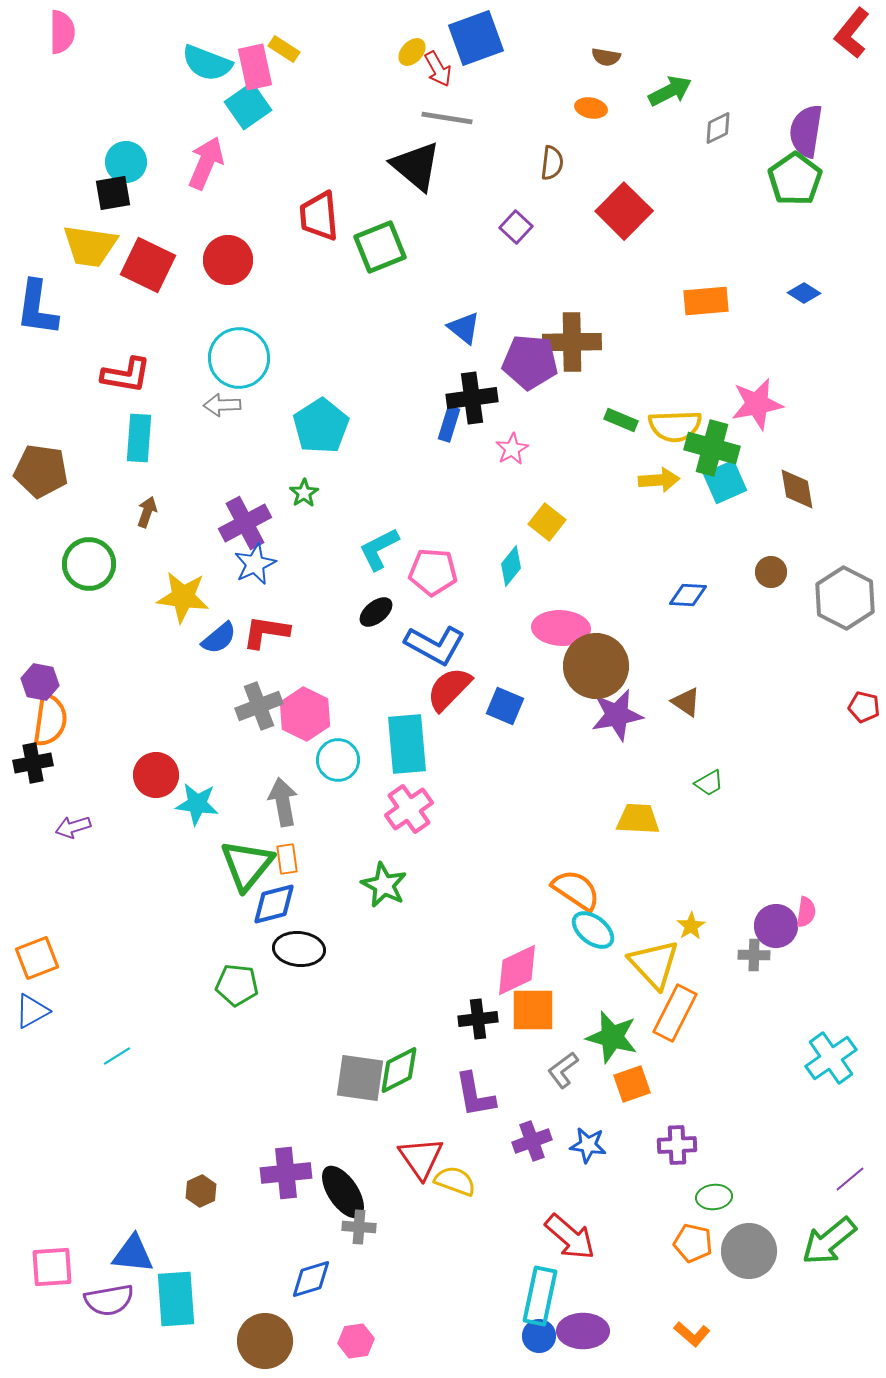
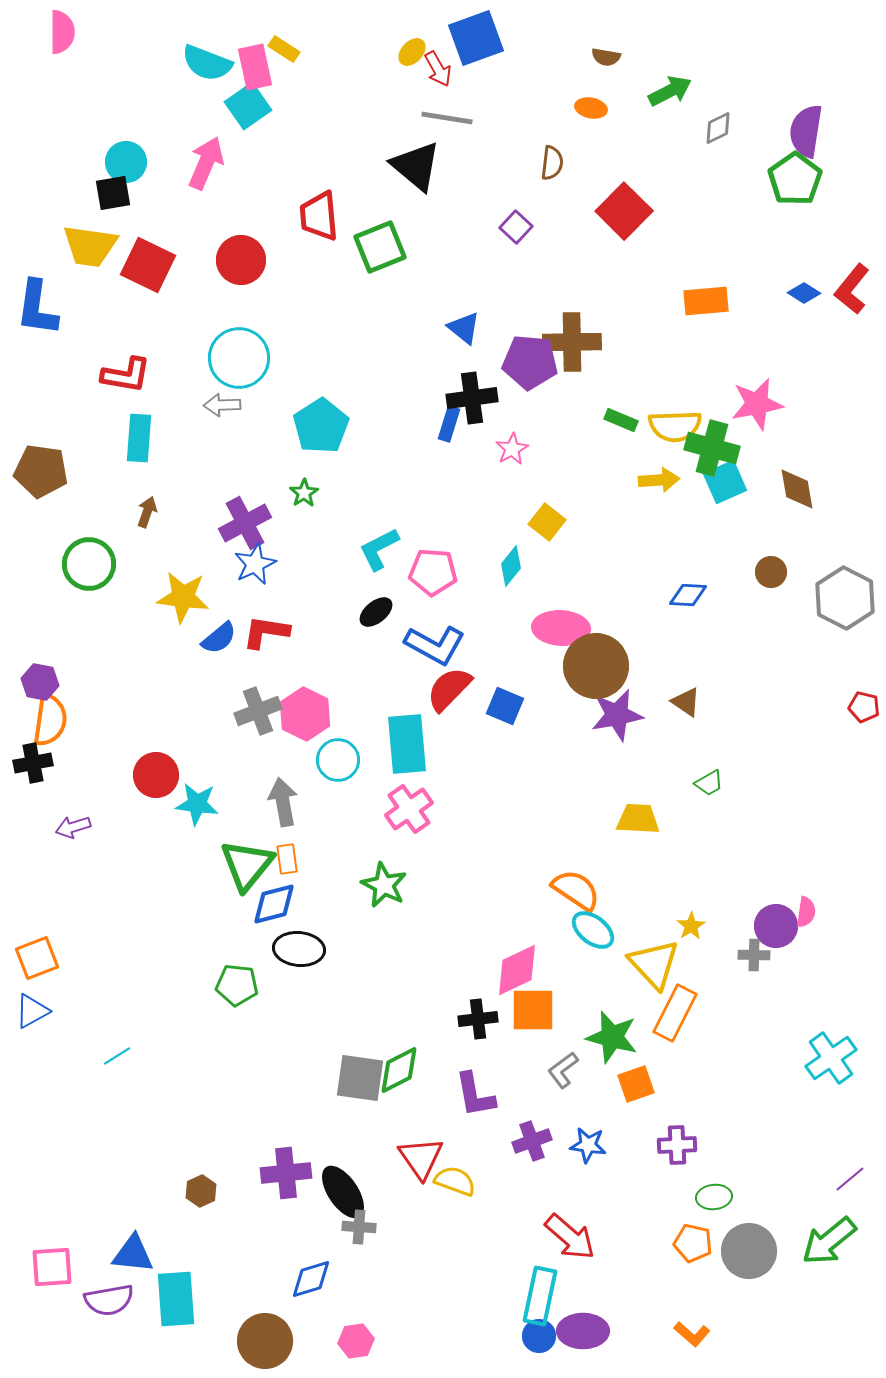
red L-shape at (852, 33): moved 256 px down
red circle at (228, 260): moved 13 px right
gray cross at (259, 706): moved 1 px left, 5 px down
orange square at (632, 1084): moved 4 px right
